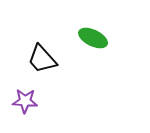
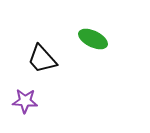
green ellipse: moved 1 px down
